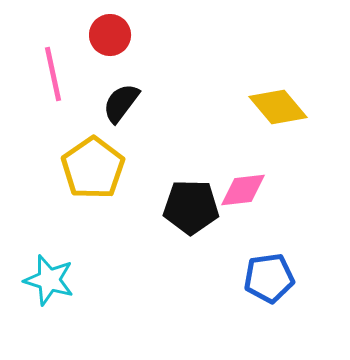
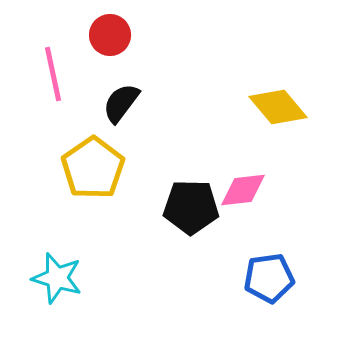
cyan star: moved 8 px right, 2 px up
